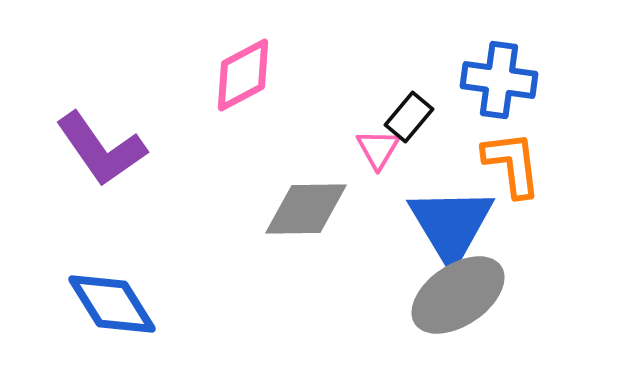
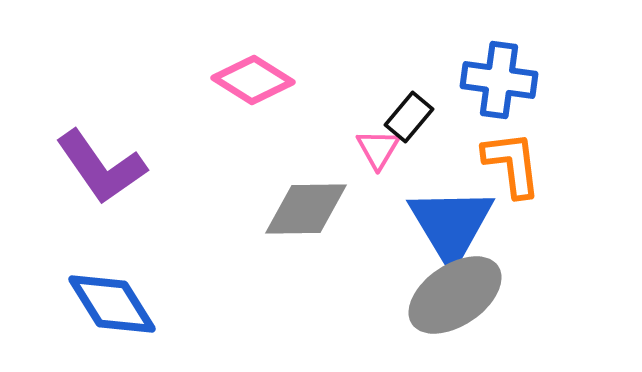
pink diamond: moved 10 px right, 5 px down; rotated 60 degrees clockwise
purple L-shape: moved 18 px down
gray ellipse: moved 3 px left
